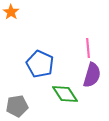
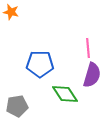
orange star: rotated 21 degrees counterclockwise
blue pentagon: rotated 24 degrees counterclockwise
